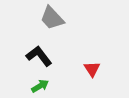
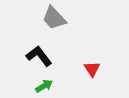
gray trapezoid: moved 2 px right
green arrow: moved 4 px right
